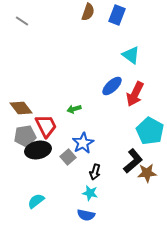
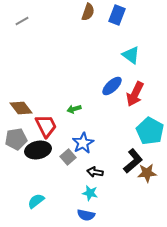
gray line: rotated 64 degrees counterclockwise
gray pentagon: moved 9 px left, 3 px down
black arrow: rotated 84 degrees clockwise
